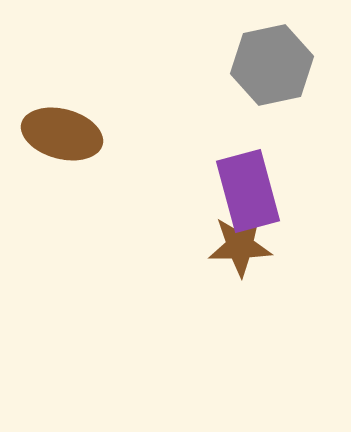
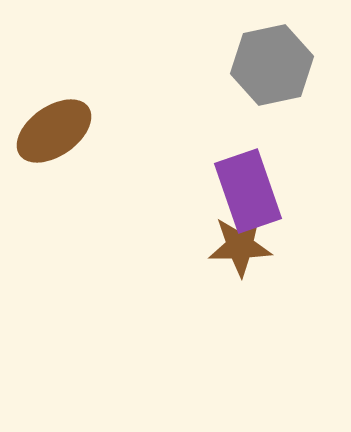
brown ellipse: moved 8 px left, 3 px up; rotated 50 degrees counterclockwise
purple rectangle: rotated 4 degrees counterclockwise
